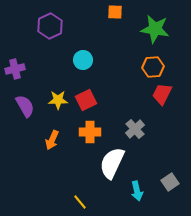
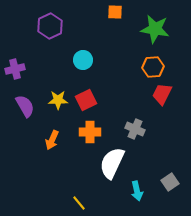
gray cross: rotated 24 degrees counterclockwise
yellow line: moved 1 px left, 1 px down
